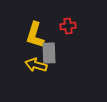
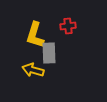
yellow arrow: moved 3 px left, 5 px down
